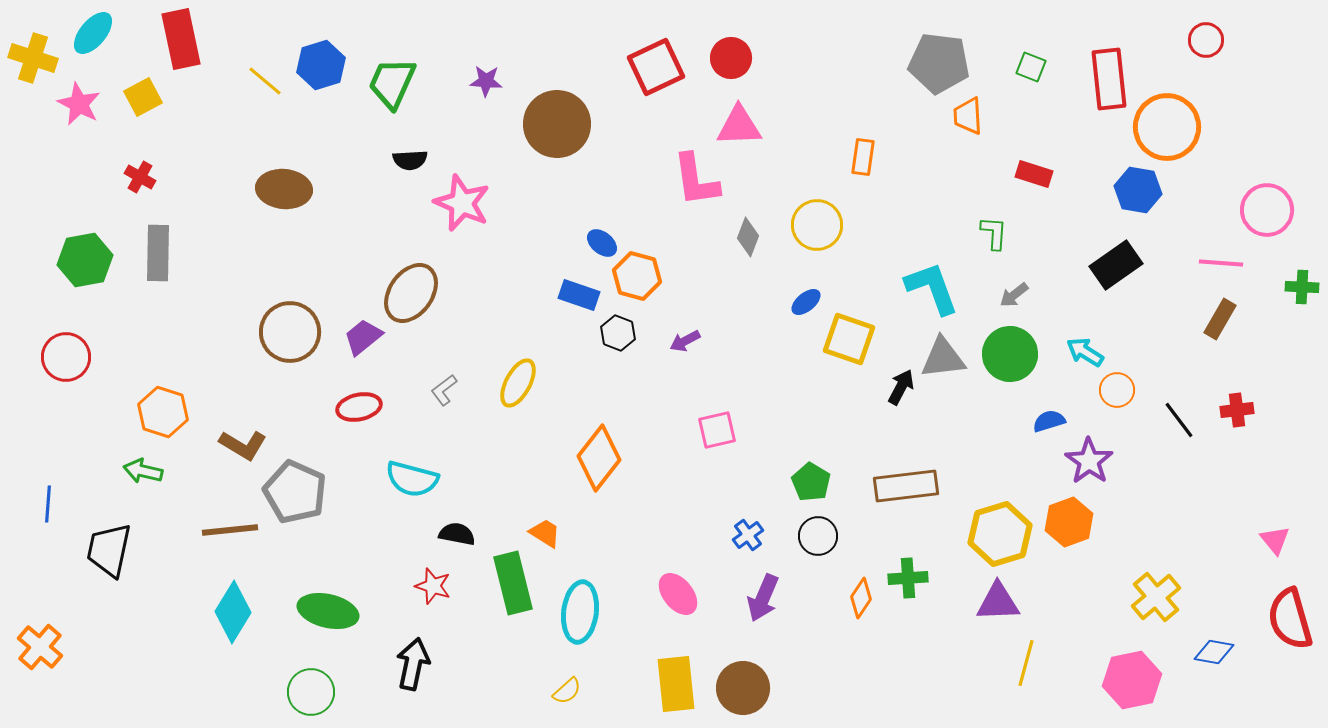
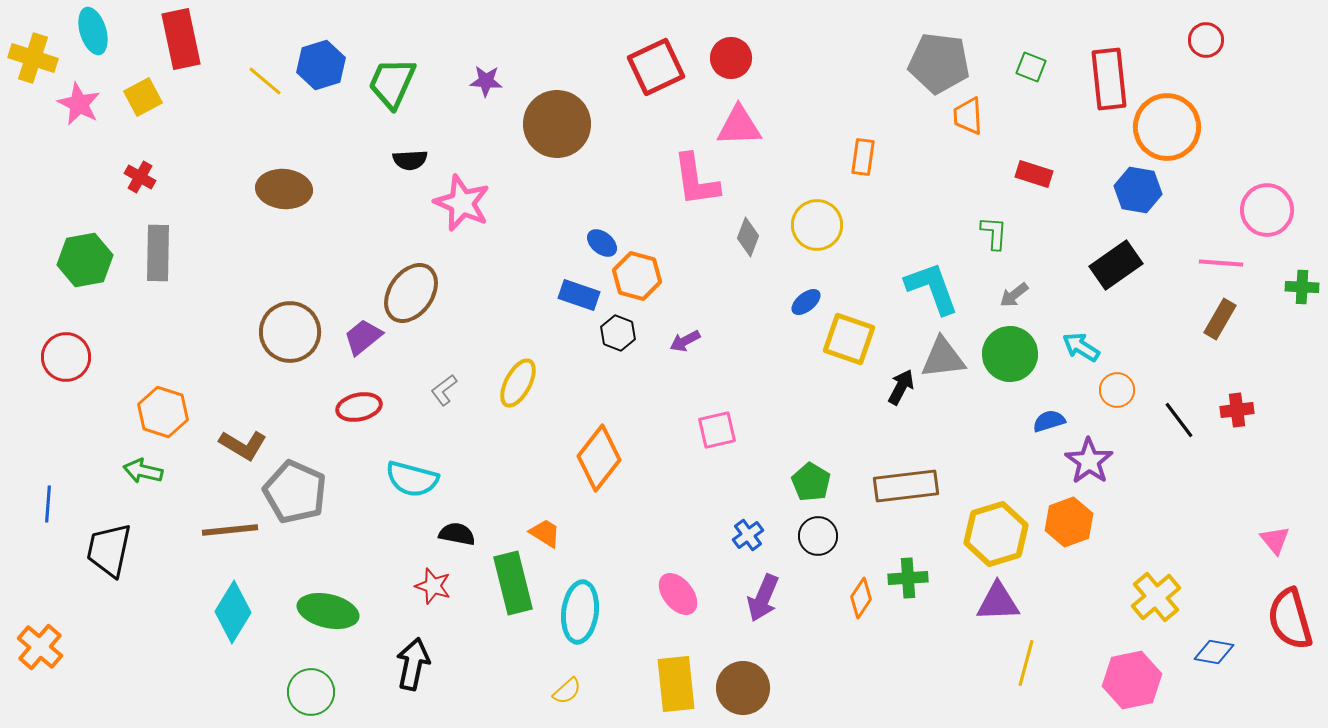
cyan ellipse at (93, 33): moved 2 px up; rotated 57 degrees counterclockwise
cyan arrow at (1085, 352): moved 4 px left, 5 px up
yellow hexagon at (1000, 534): moved 4 px left
